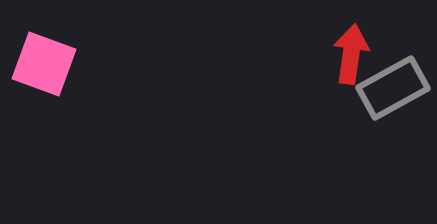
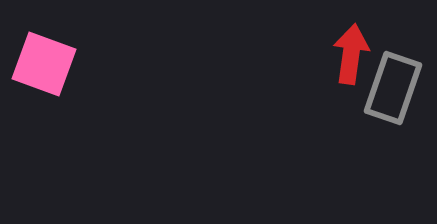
gray rectangle: rotated 42 degrees counterclockwise
